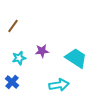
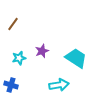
brown line: moved 2 px up
purple star: rotated 16 degrees counterclockwise
blue cross: moved 1 px left, 3 px down; rotated 24 degrees counterclockwise
